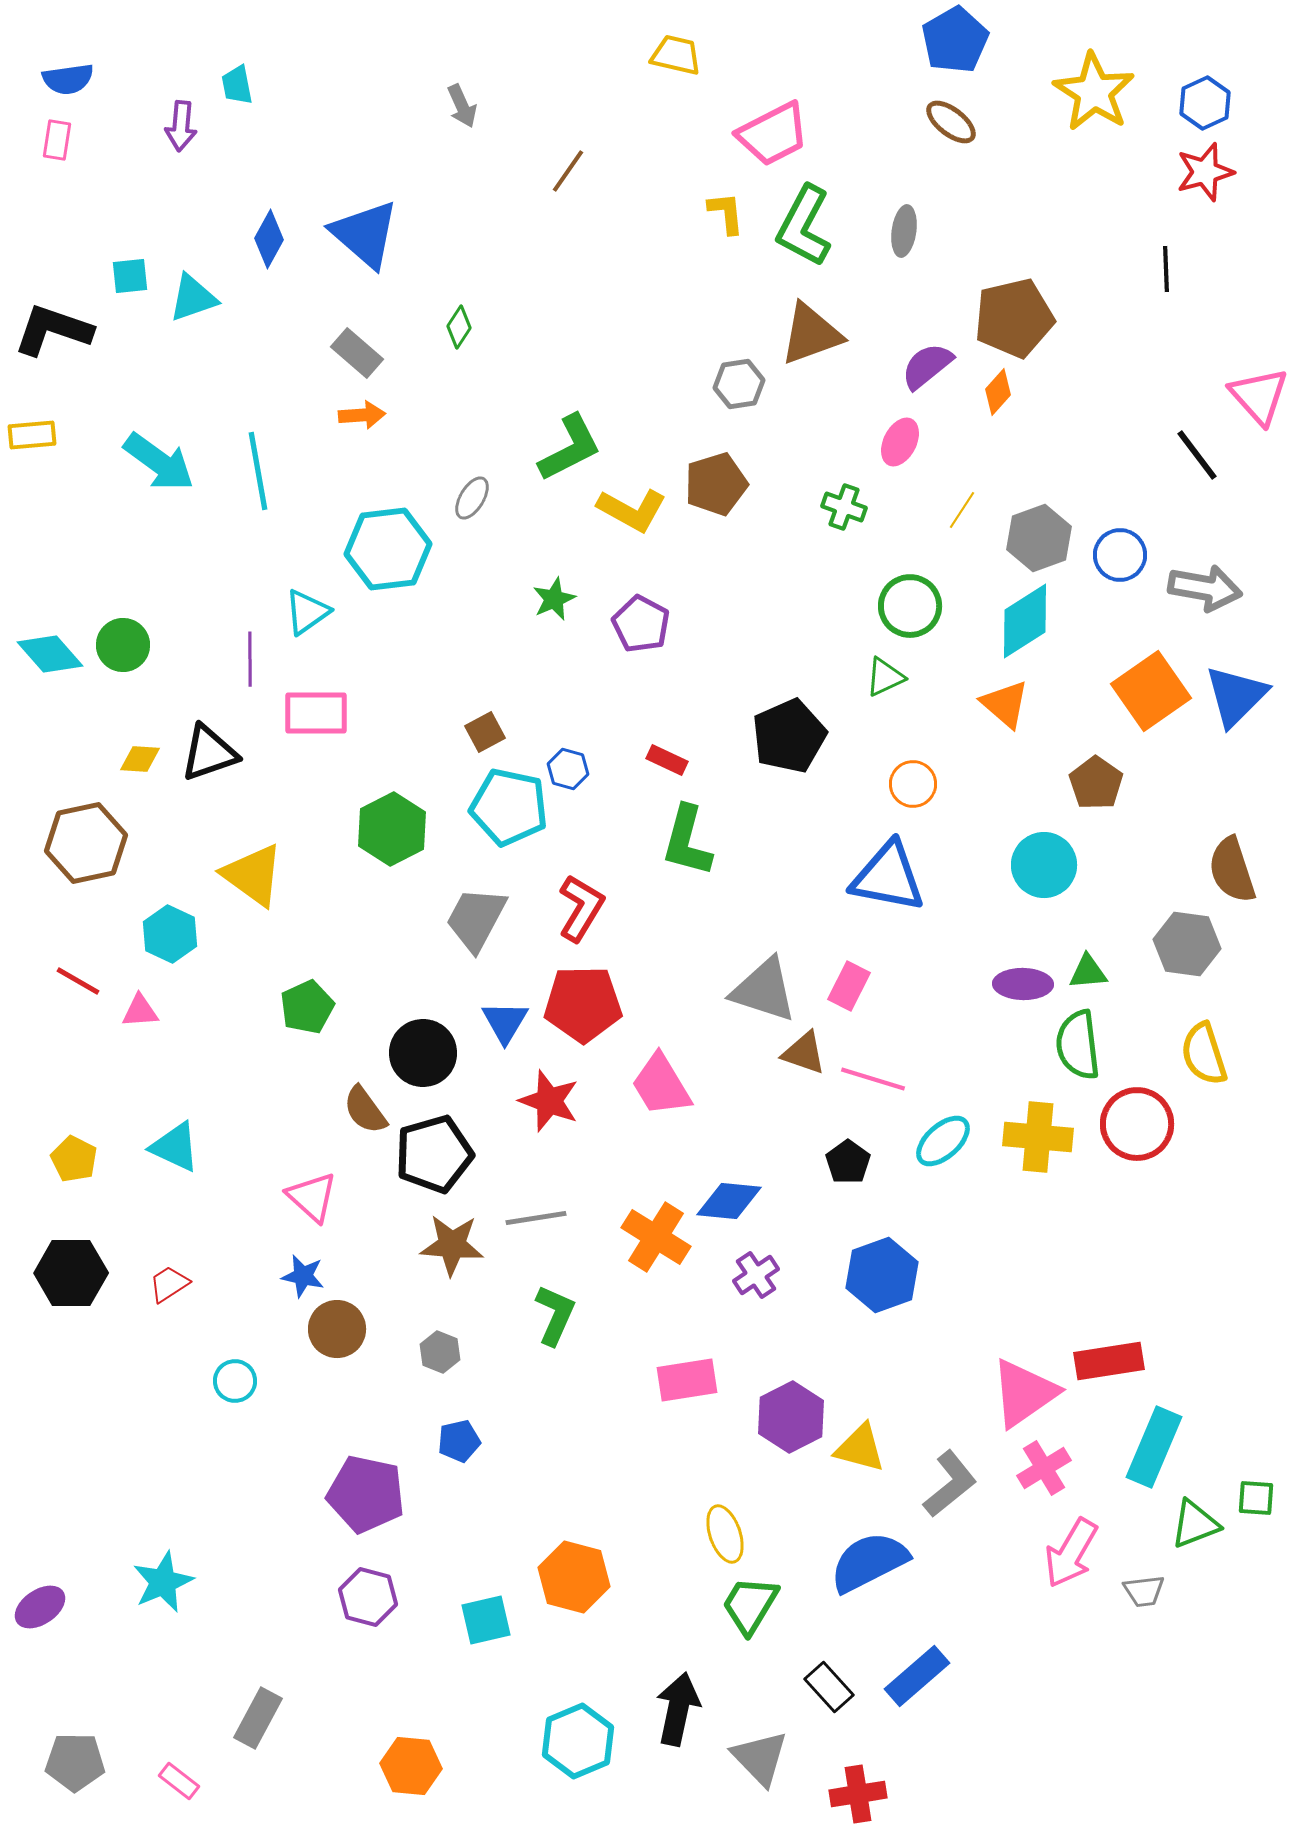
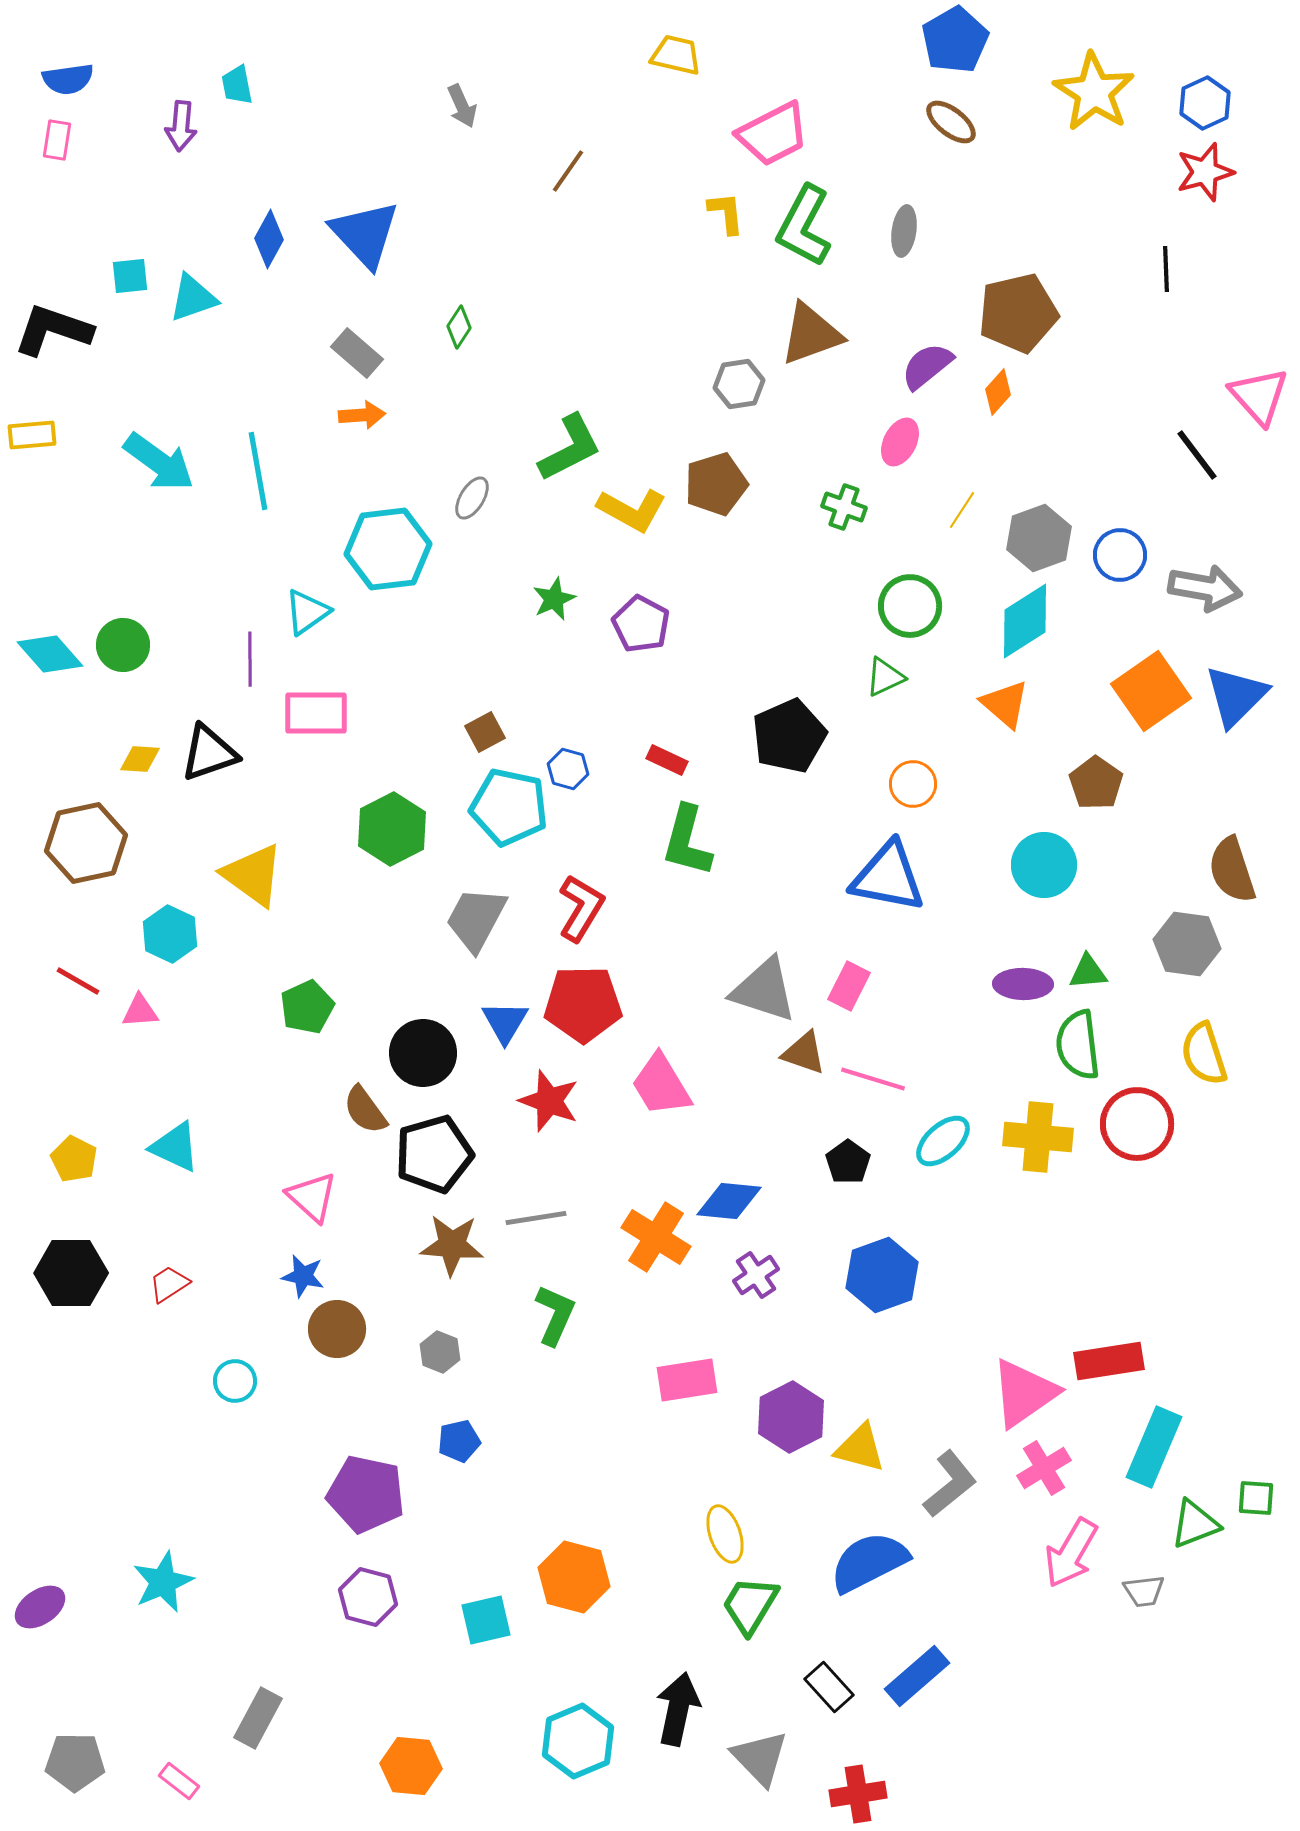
blue triangle at (365, 234): rotated 6 degrees clockwise
brown pentagon at (1014, 318): moved 4 px right, 5 px up
